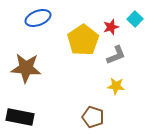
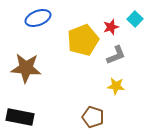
yellow pentagon: rotated 12 degrees clockwise
